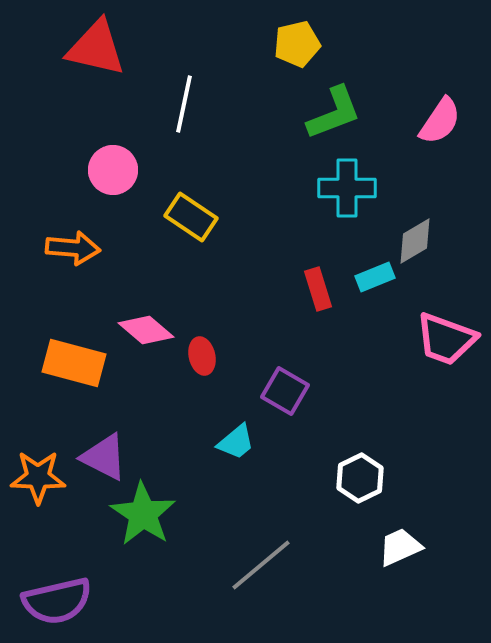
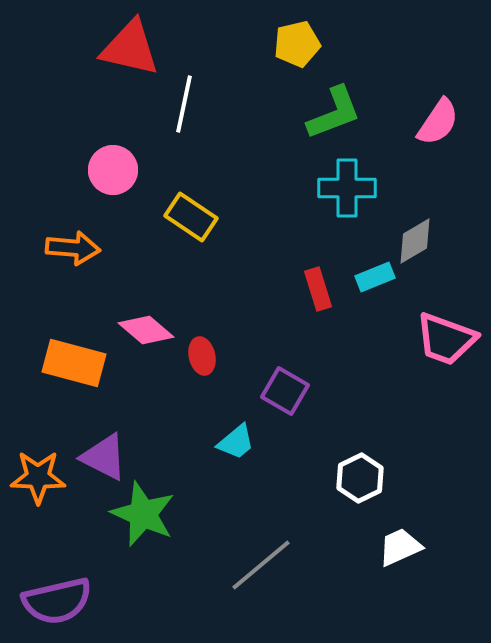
red triangle: moved 34 px right
pink semicircle: moved 2 px left, 1 px down
green star: rotated 10 degrees counterclockwise
